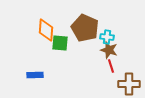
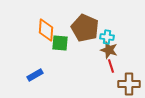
blue rectangle: rotated 28 degrees counterclockwise
